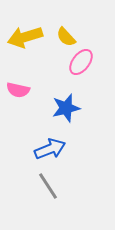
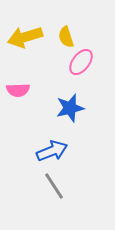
yellow semicircle: rotated 25 degrees clockwise
pink semicircle: rotated 15 degrees counterclockwise
blue star: moved 4 px right
blue arrow: moved 2 px right, 2 px down
gray line: moved 6 px right
